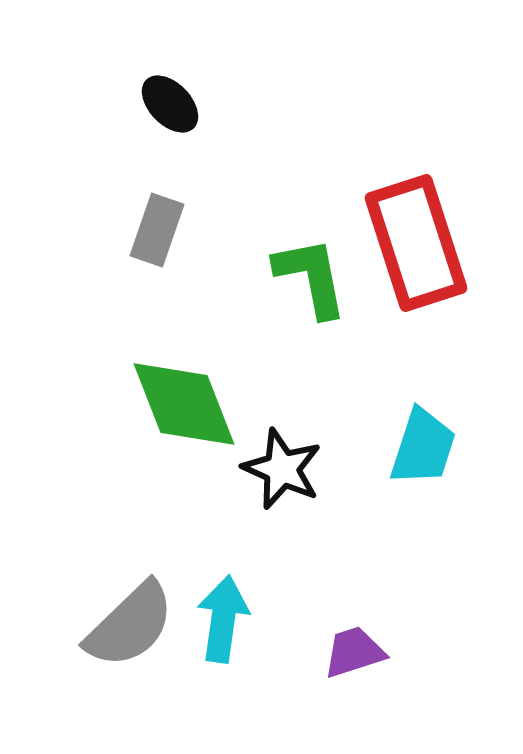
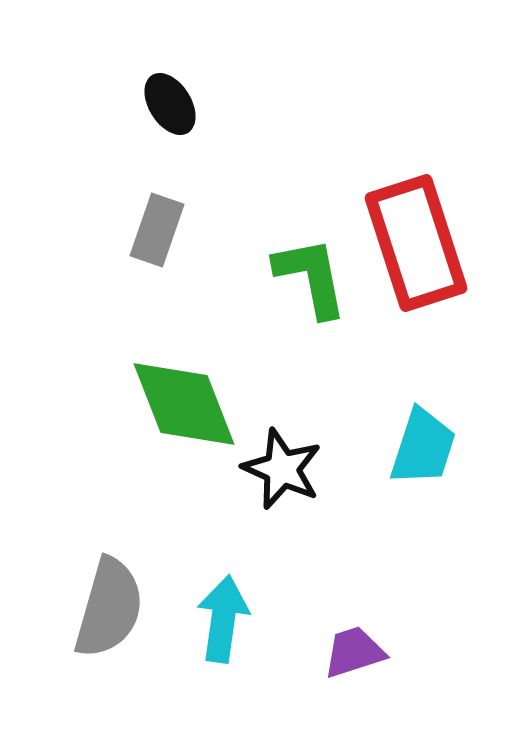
black ellipse: rotated 12 degrees clockwise
gray semicircle: moved 21 px left, 17 px up; rotated 30 degrees counterclockwise
